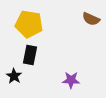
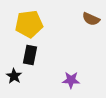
yellow pentagon: rotated 16 degrees counterclockwise
